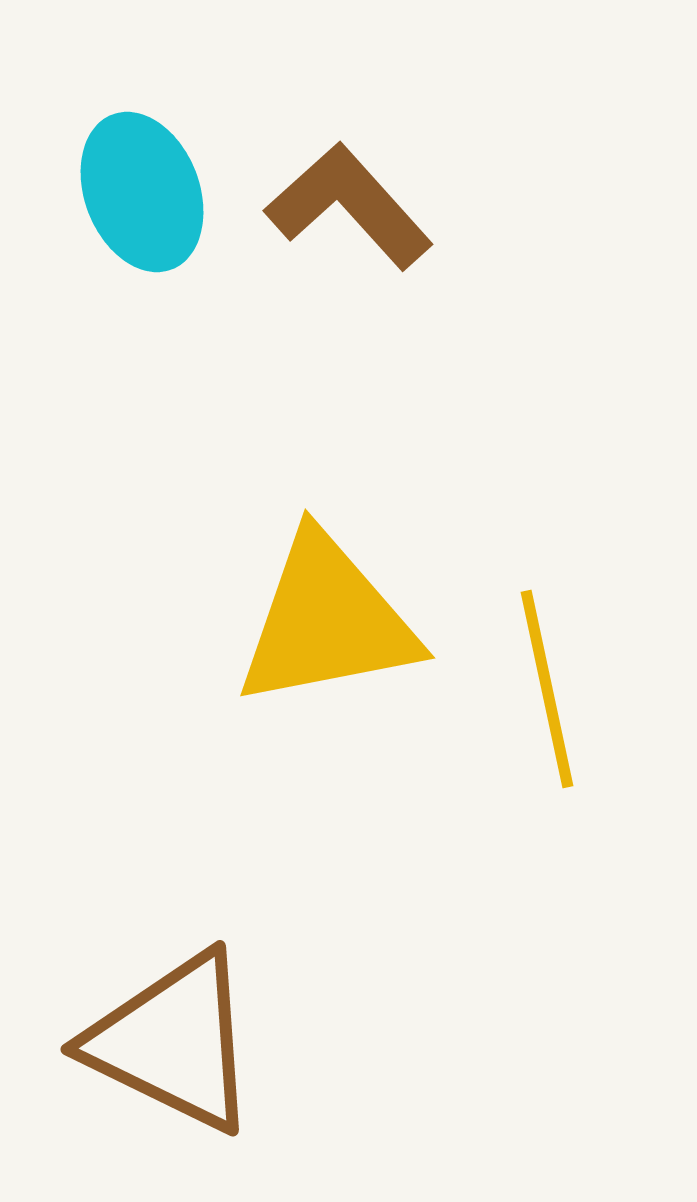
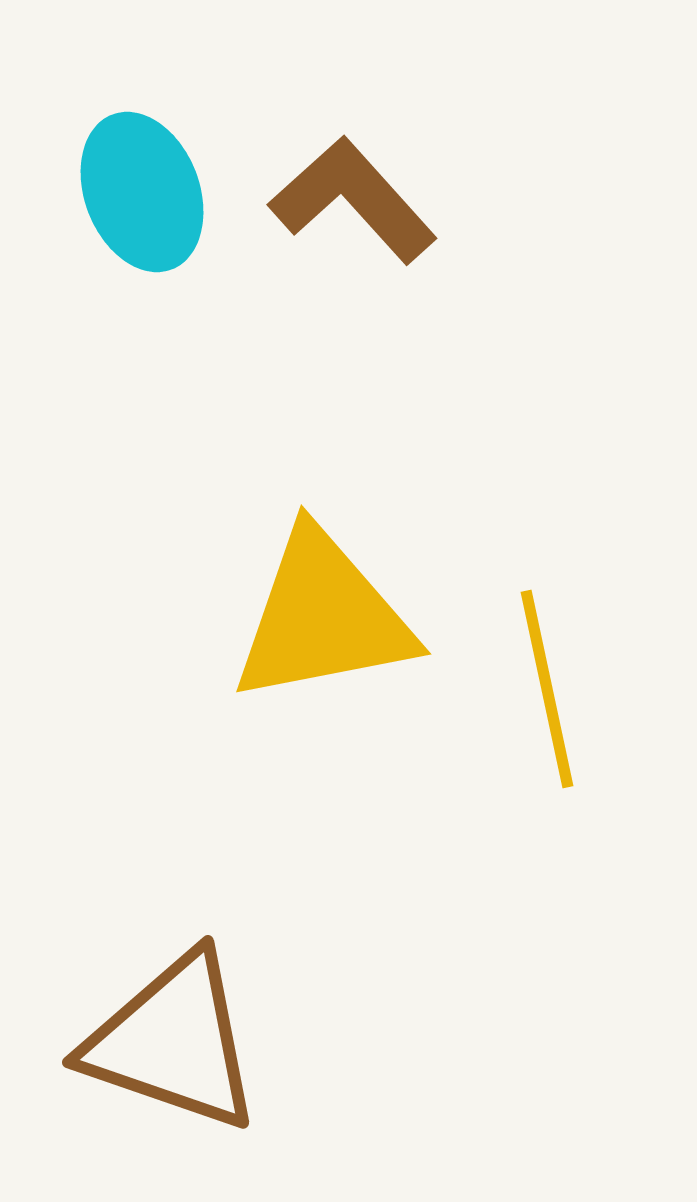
brown L-shape: moved 4 px right, 6 px up
yellow triangle: moved 4 px left, 4 px up
brown triangle: rotated 7 degrees counterclockwise
